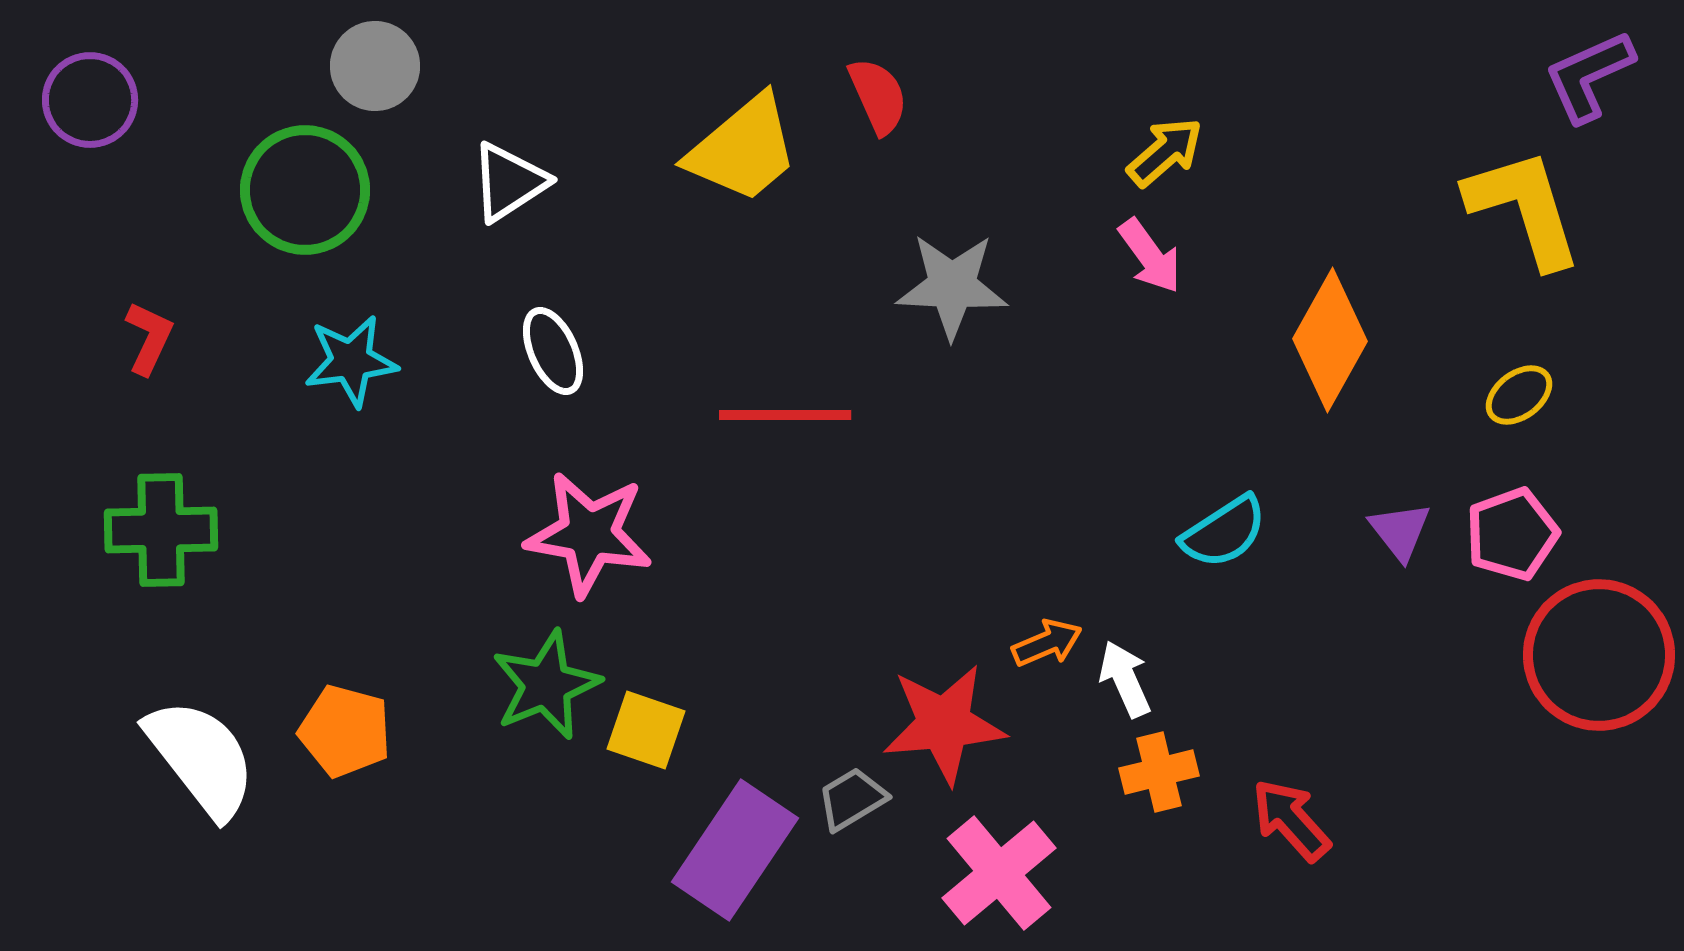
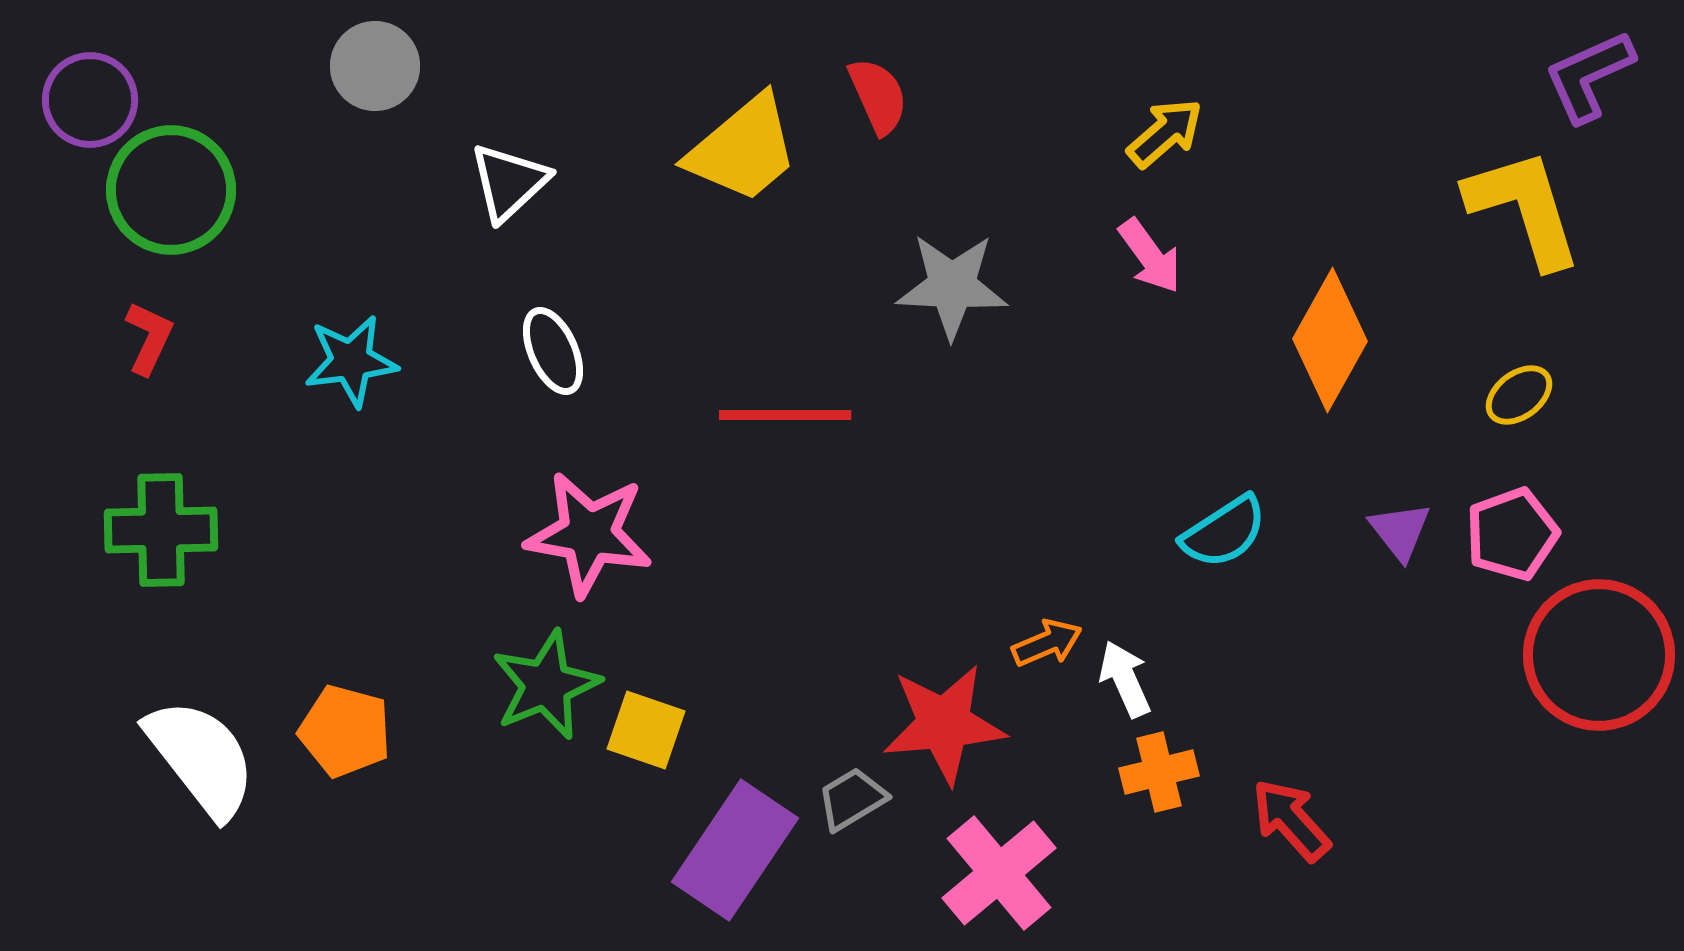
yellow arrow: moved 19 px up
white triangle: rotated 10 degrees counterclockwise
green circle: moved 134 px left
